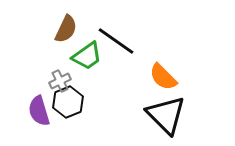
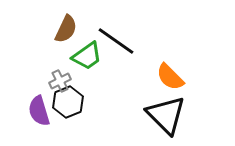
orange semicircle: moved 7 px right
